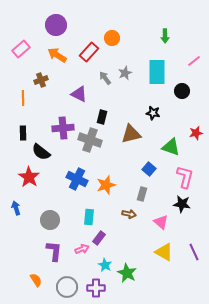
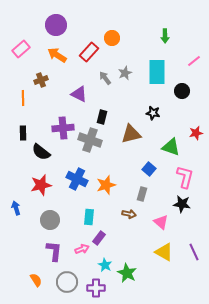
red star at (29, 177): moved 12 px right, 8 px down; rotated 25 degrees clockwise
gray circle at (67, 287): moved 5 px up
